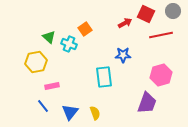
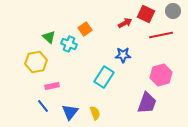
cyan rectangle: rotated 40 degrees clockwise
